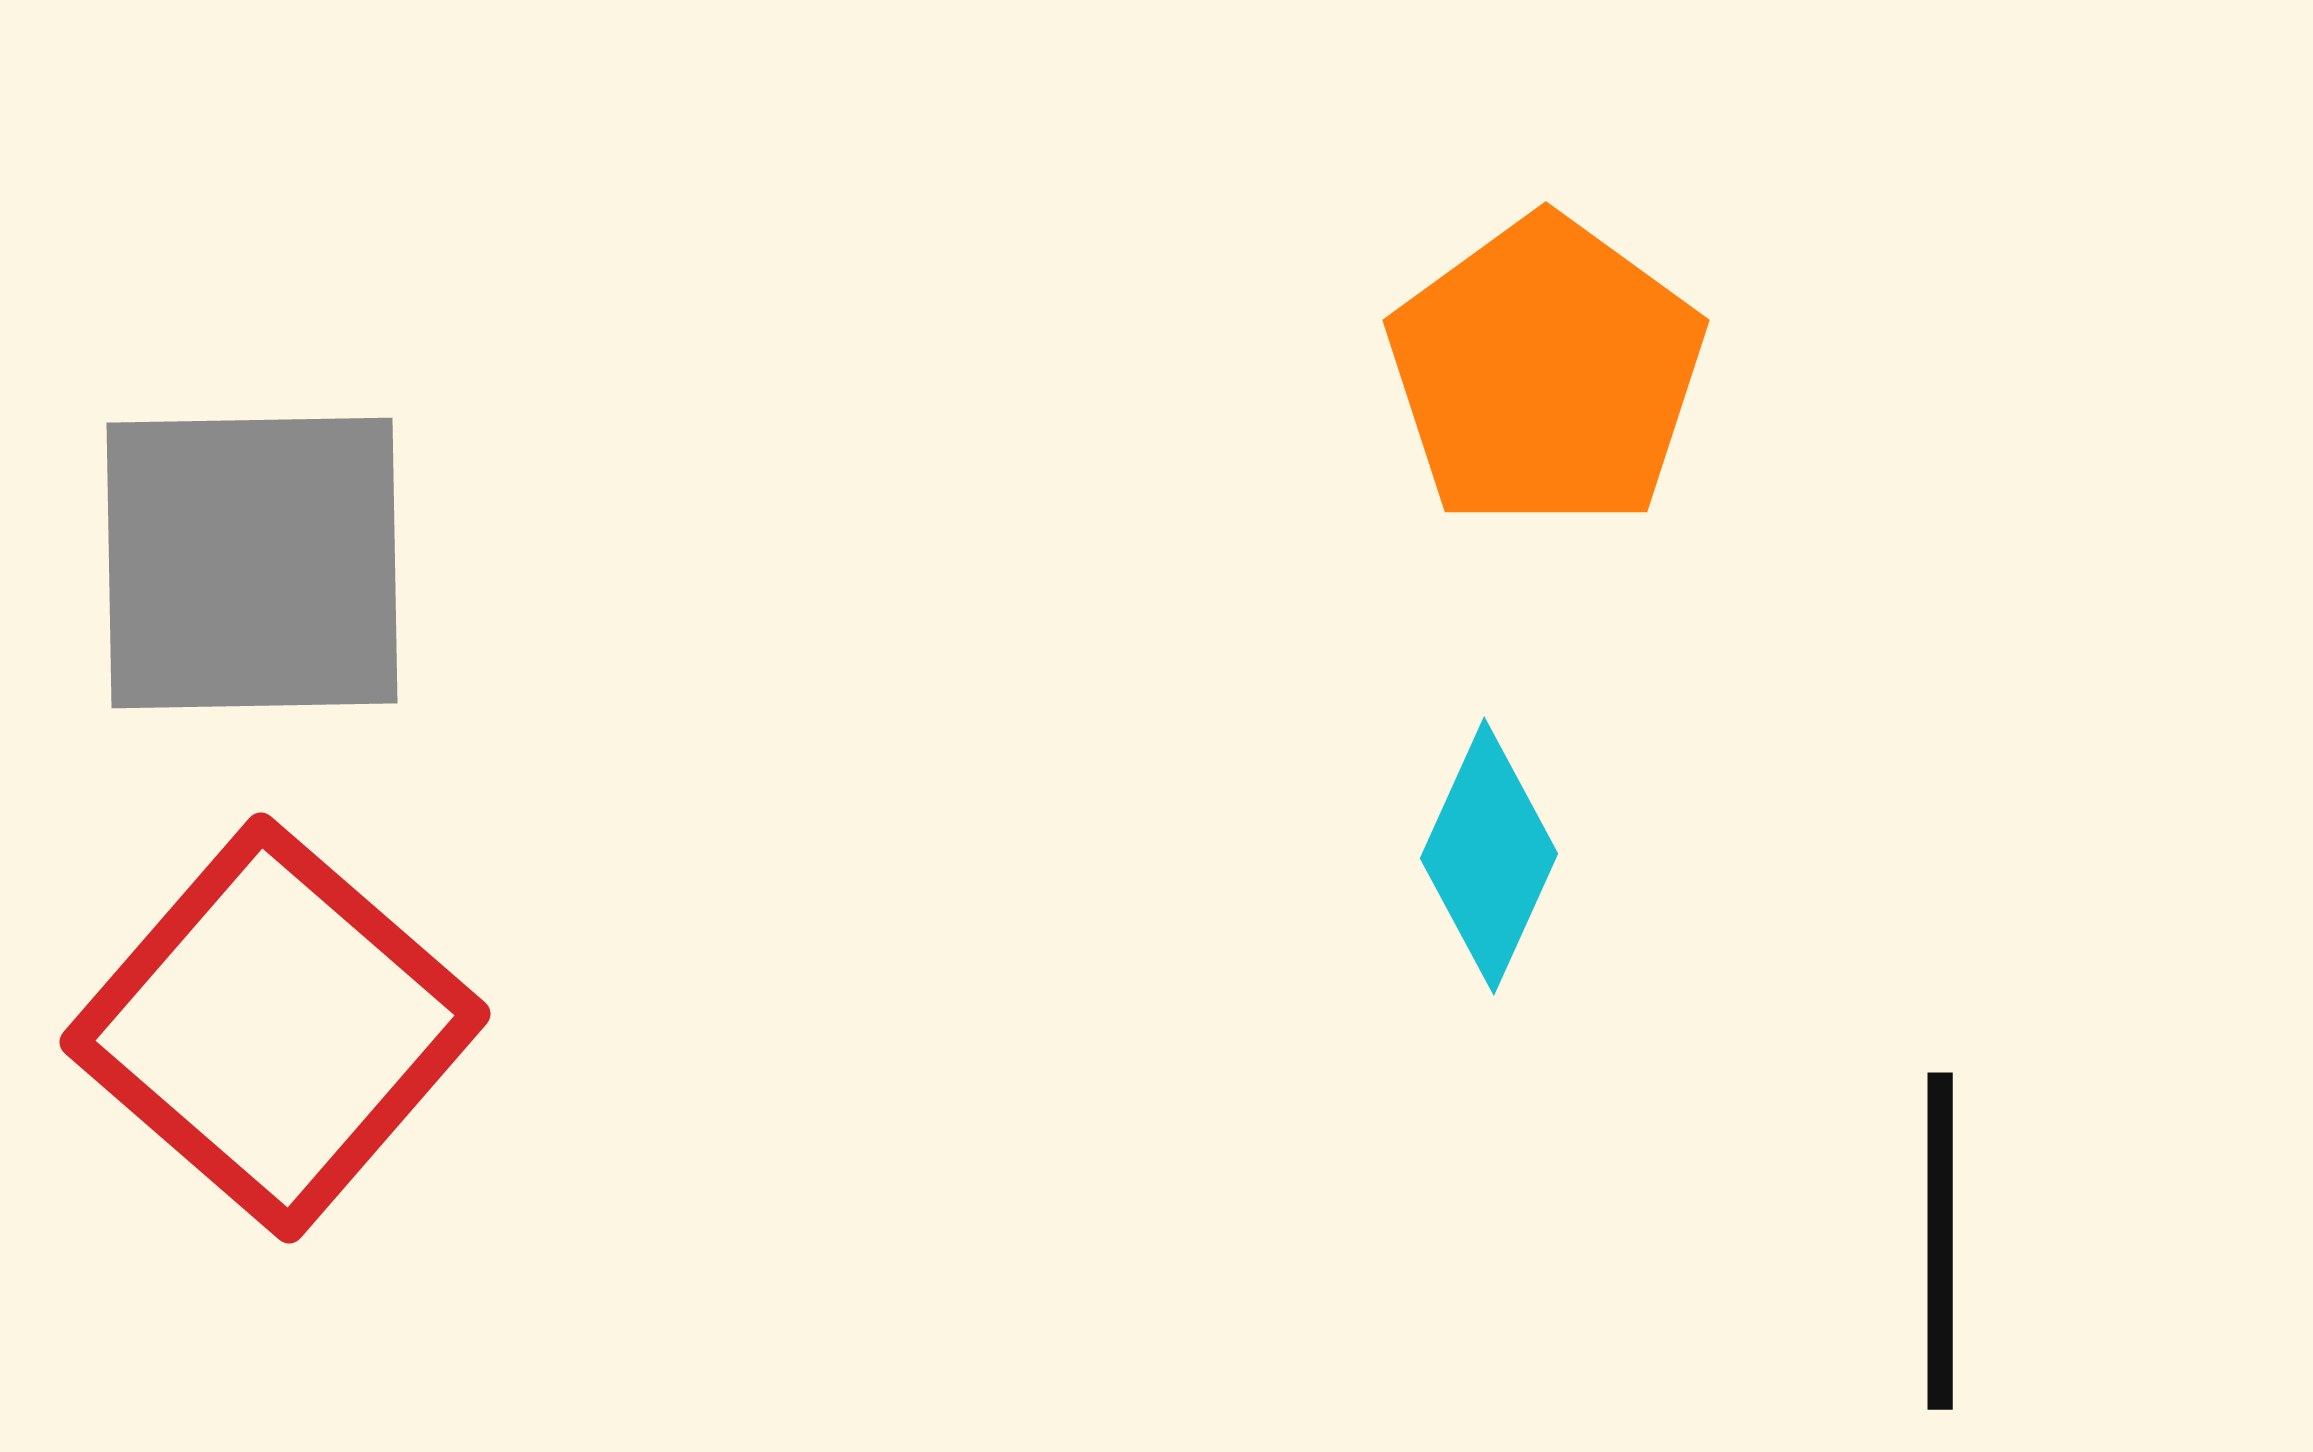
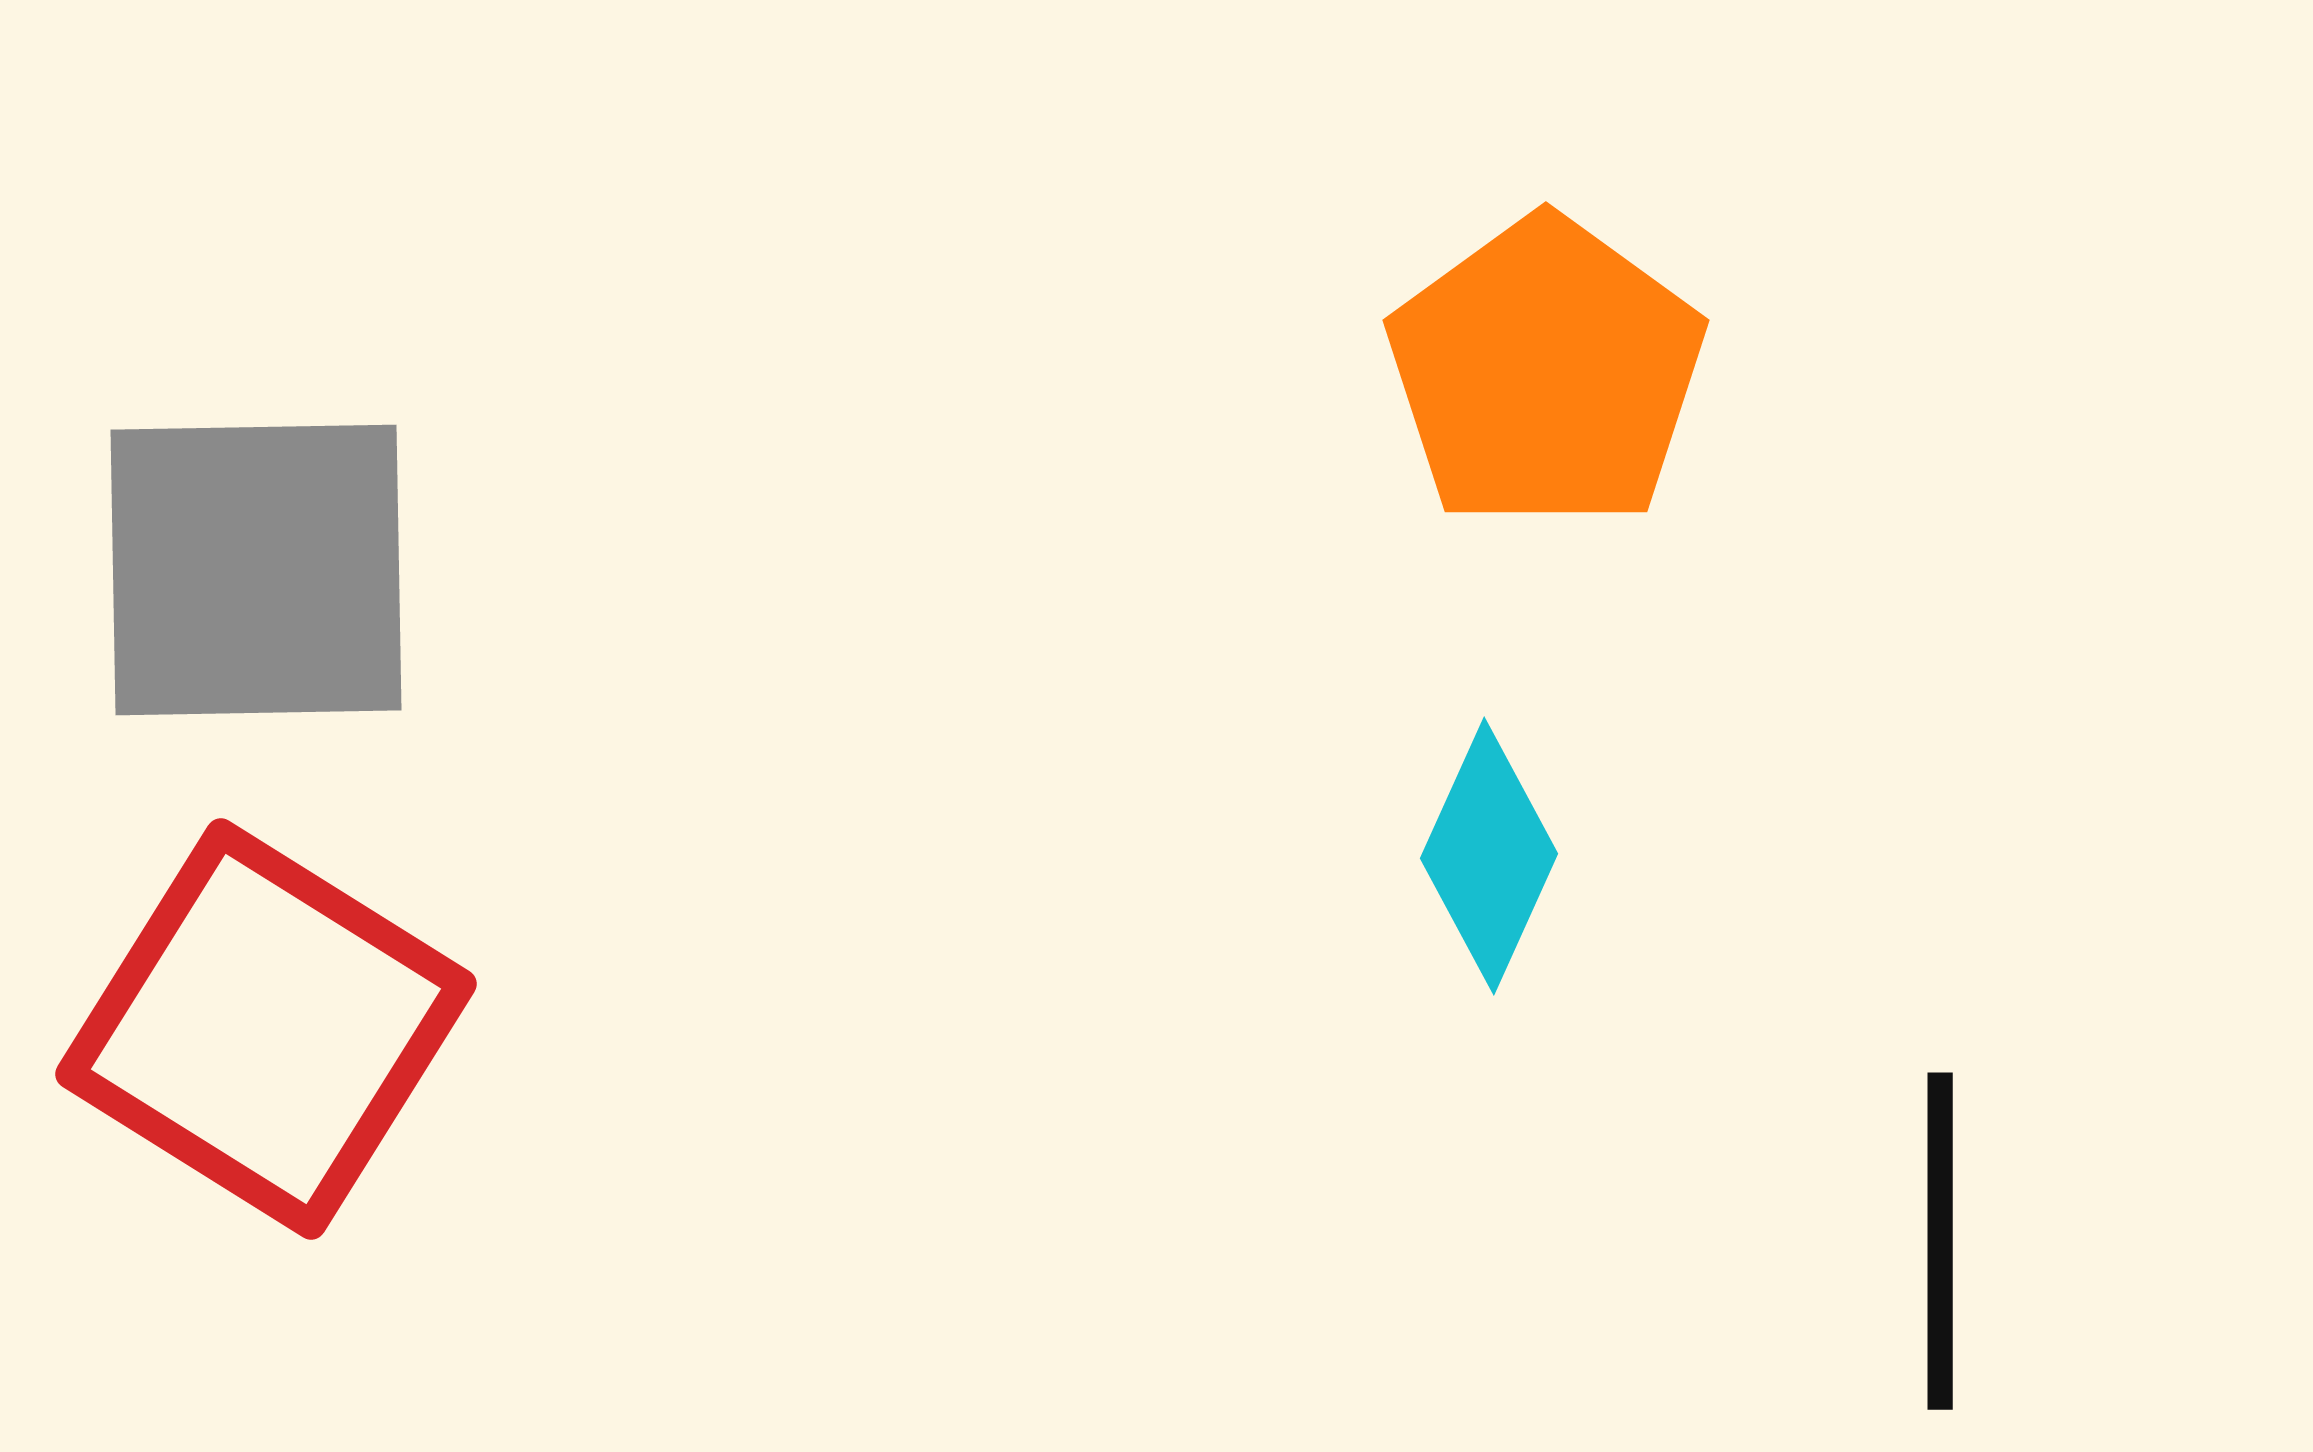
gray square: moved 4 px right, 7 px down
red square: moved 9 px left, 1 px down; rotated 9 degrees counterclockwise
